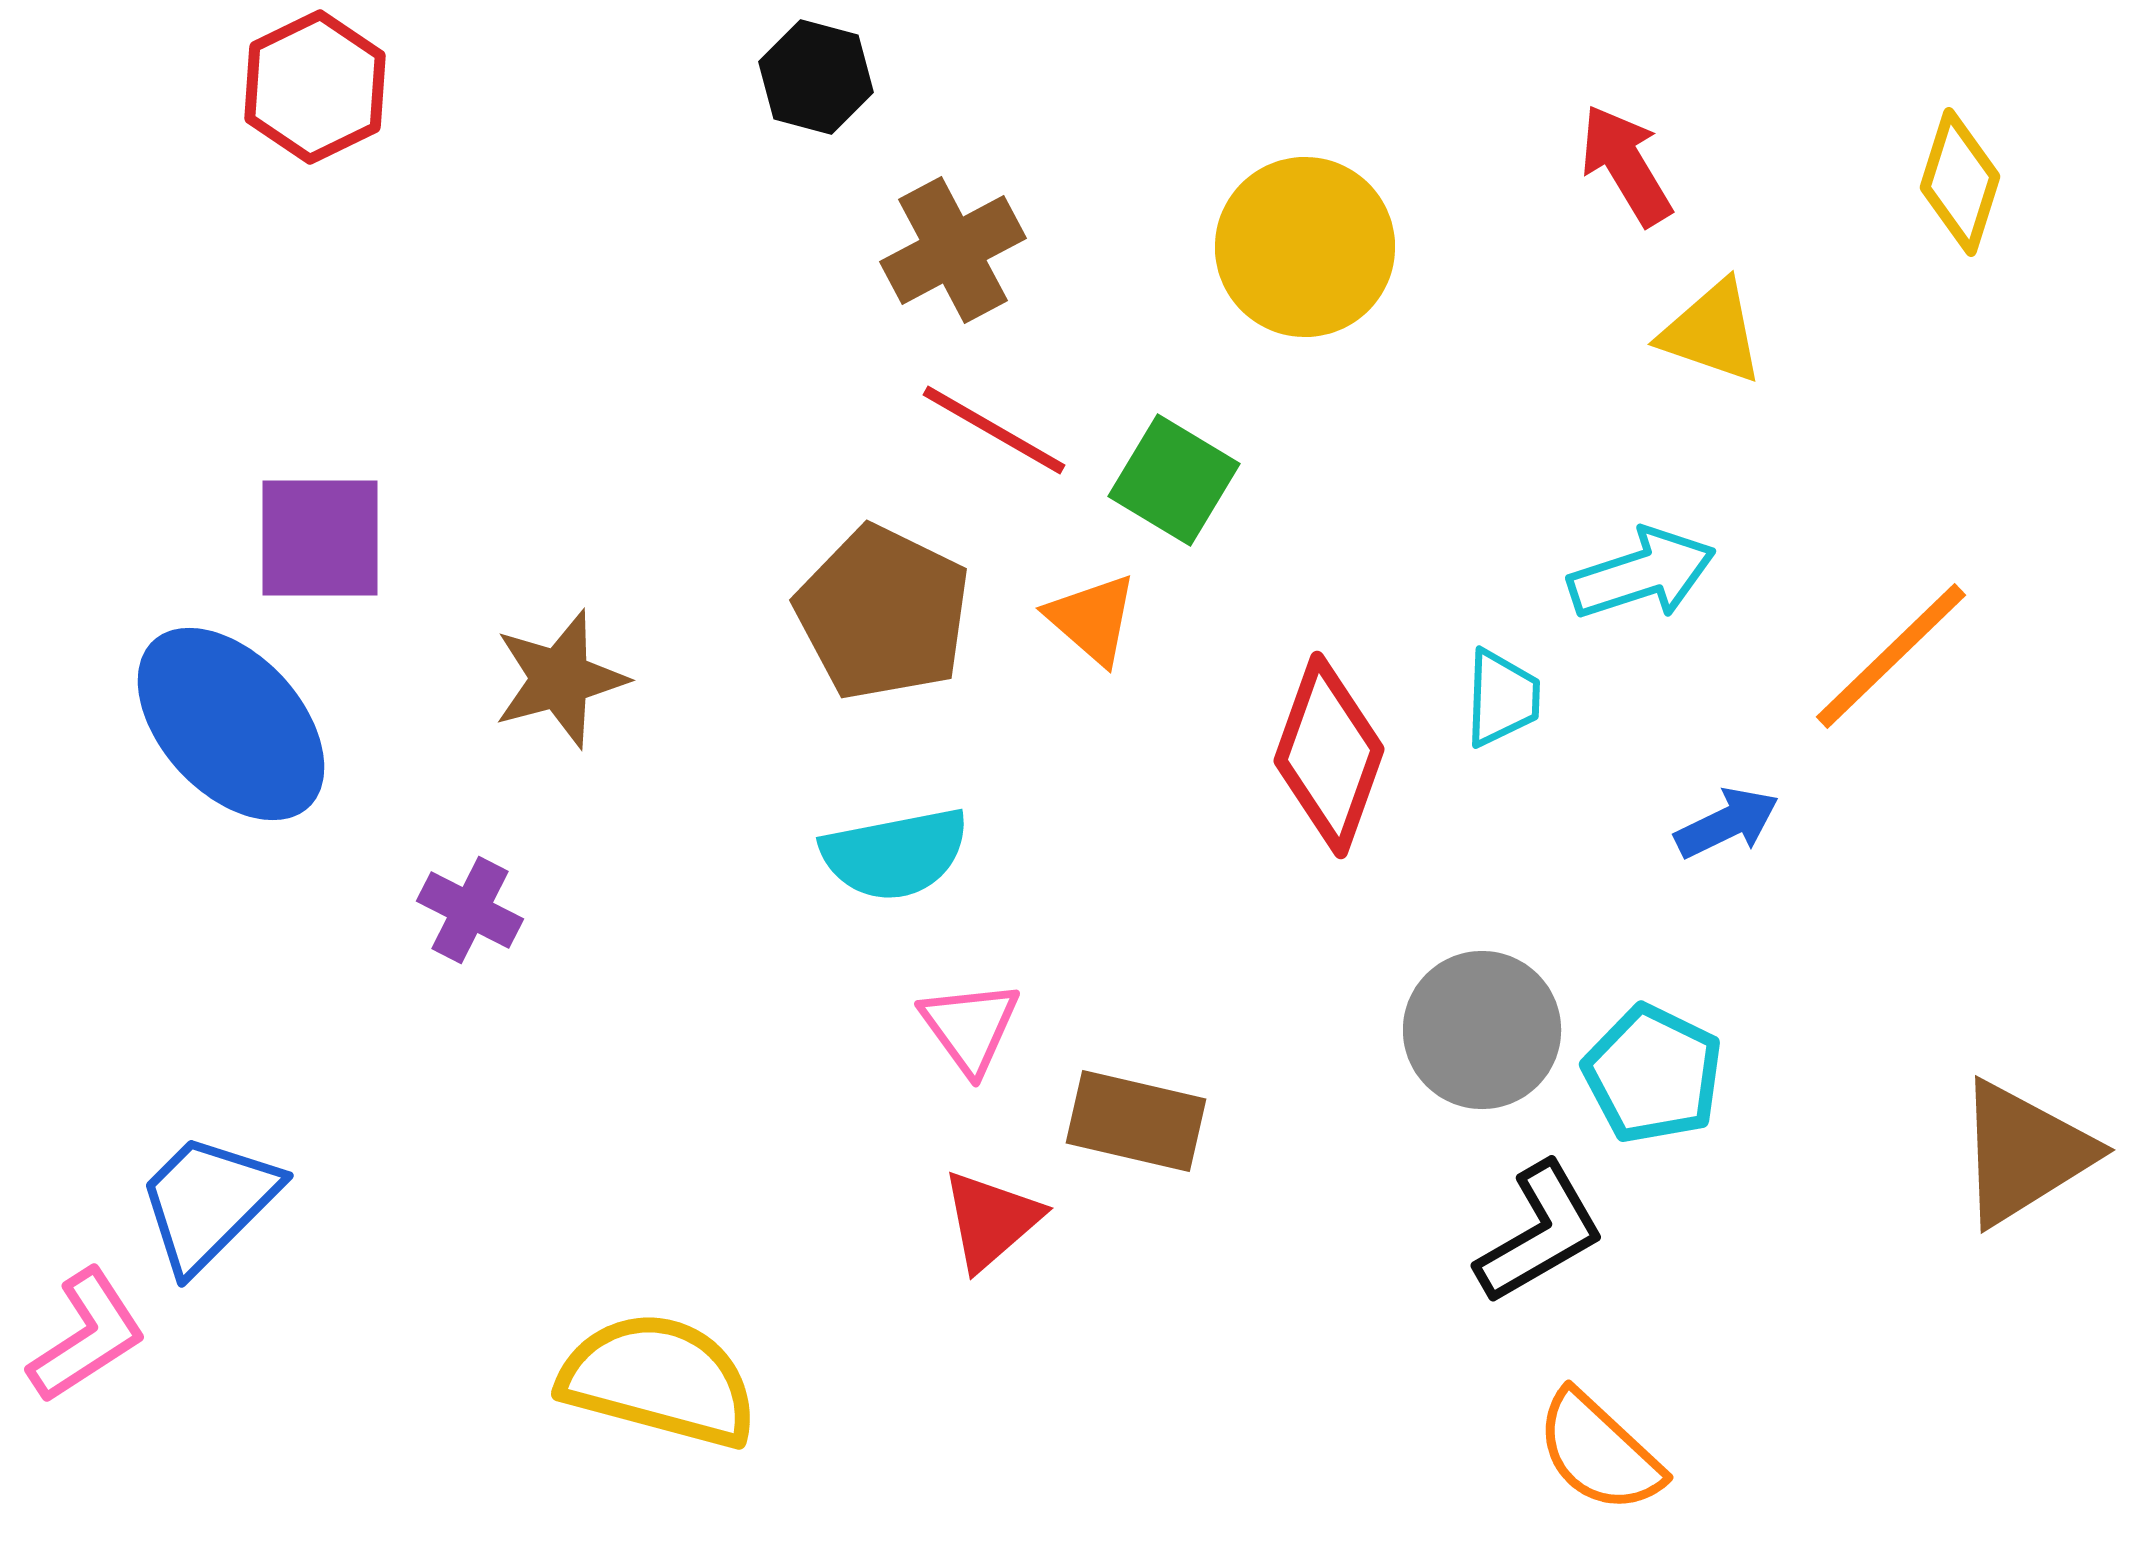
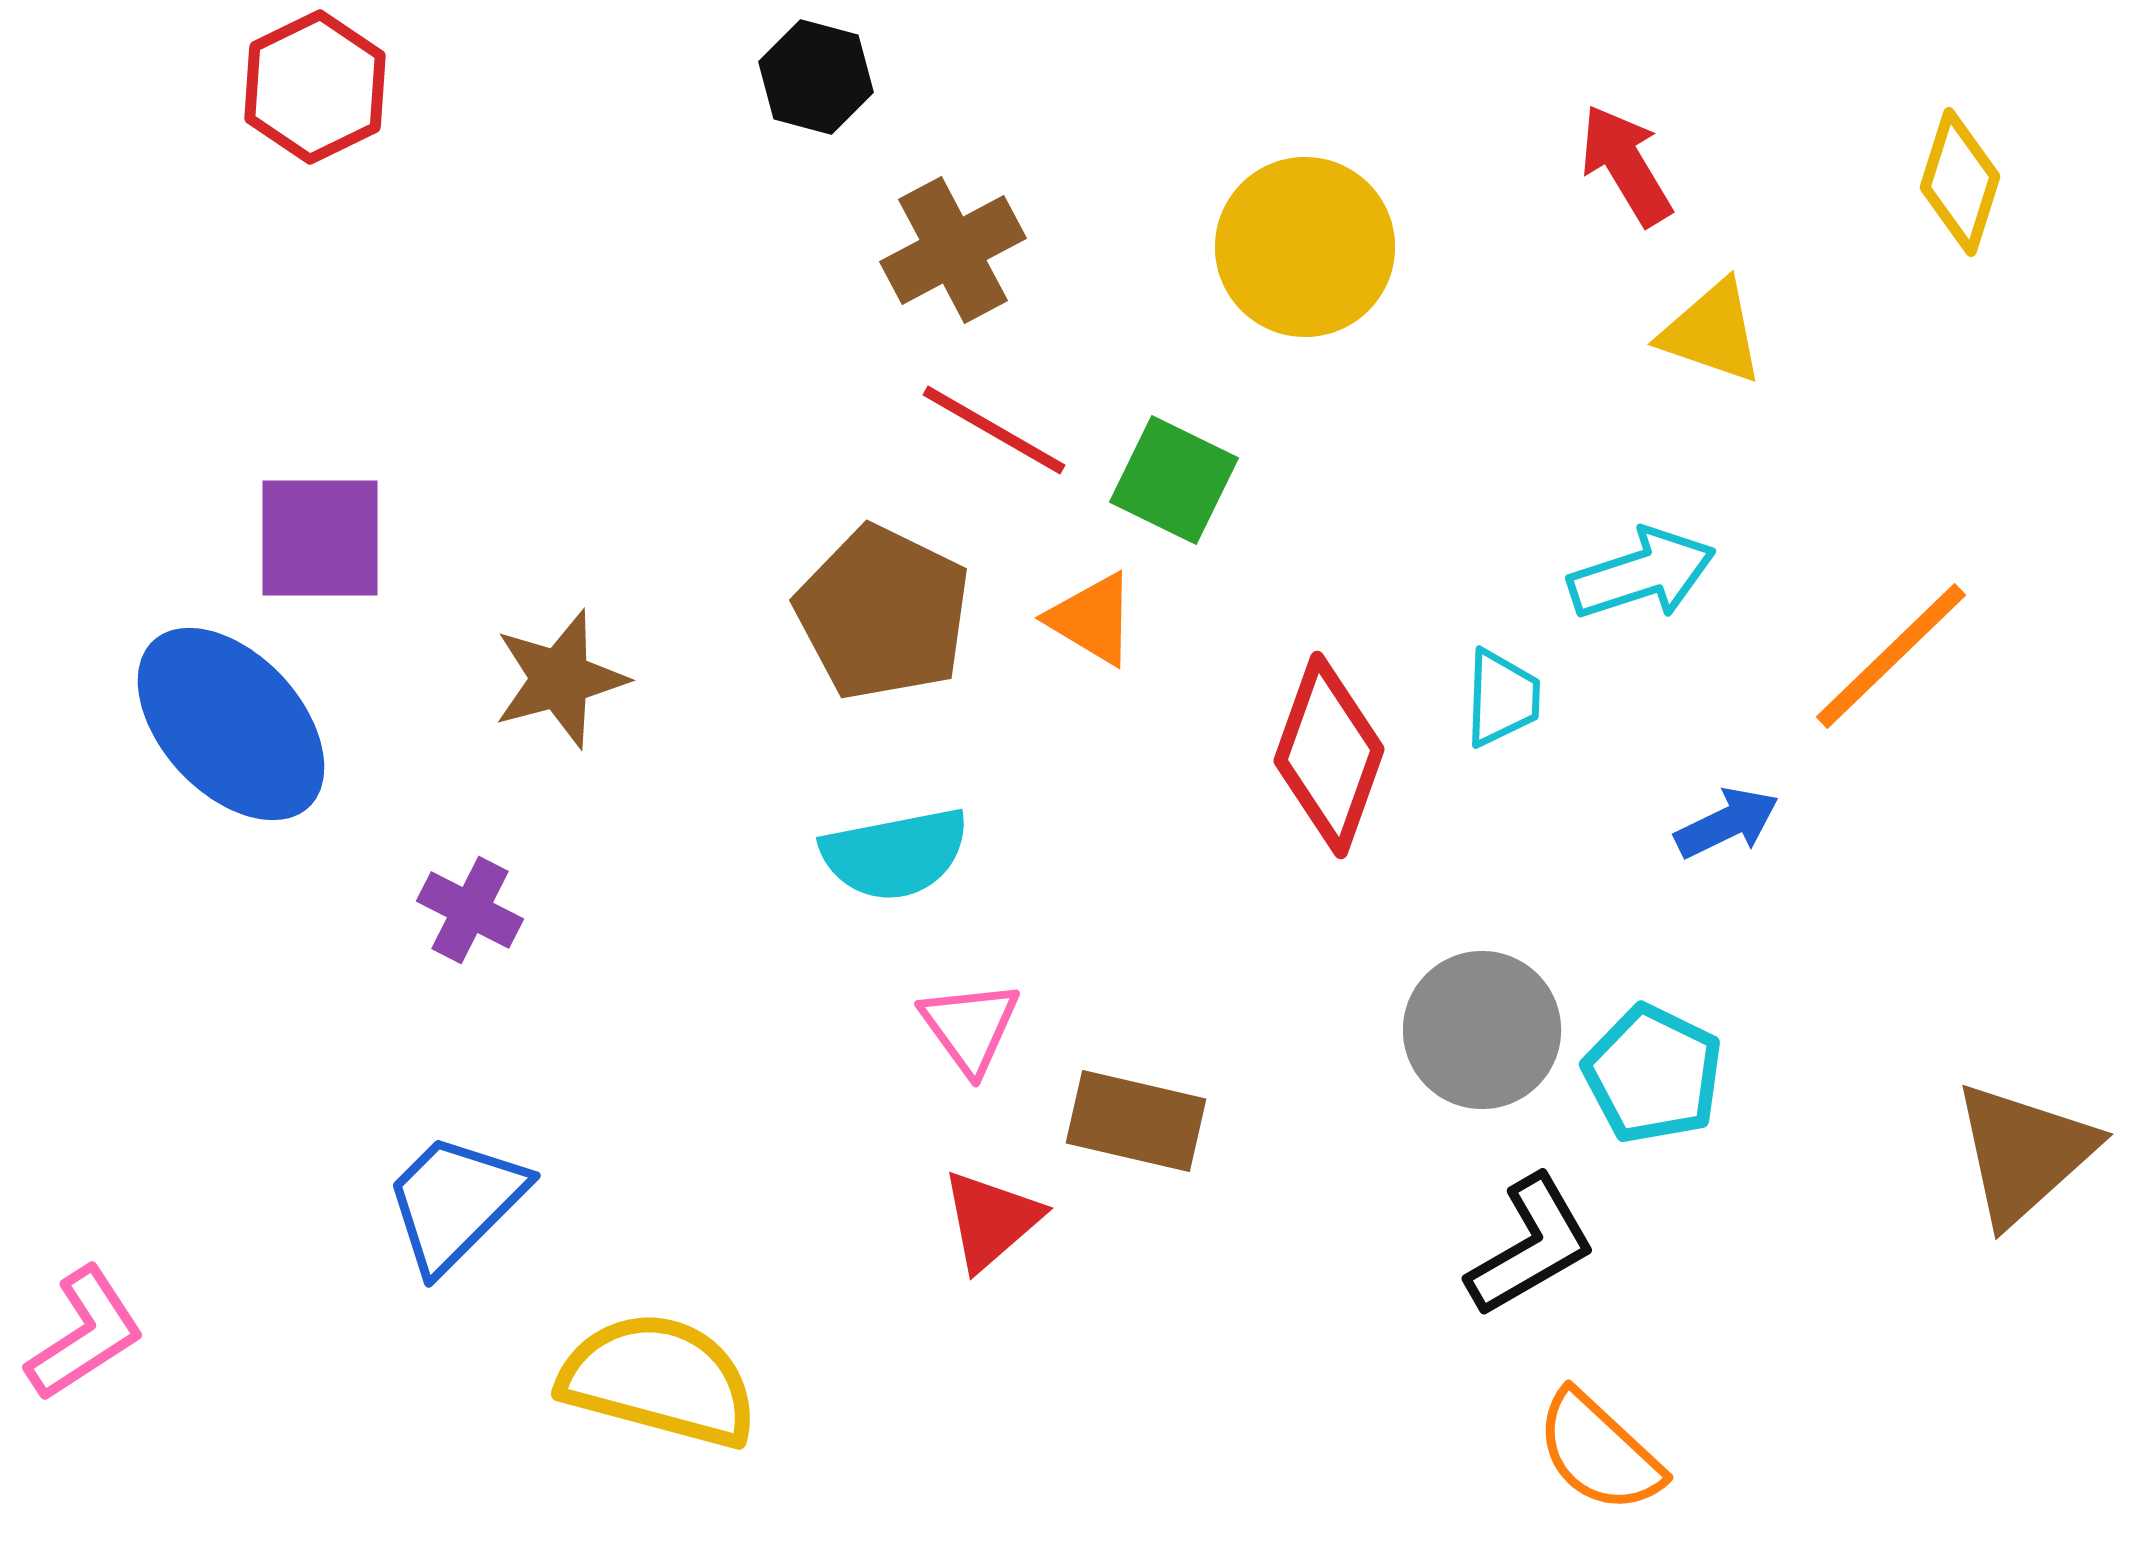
green square: rotated 5 degrees counterclockwise
orange triangle: rotated 10 degrees counterclockwise
brown triangle: rotated 10 degrees counterclockwise
blue trapezoid: moved 247 px right
black L-shape: moved 9 px left, 13 px down
pink L-shape: moved 2 px left, 2 px up
